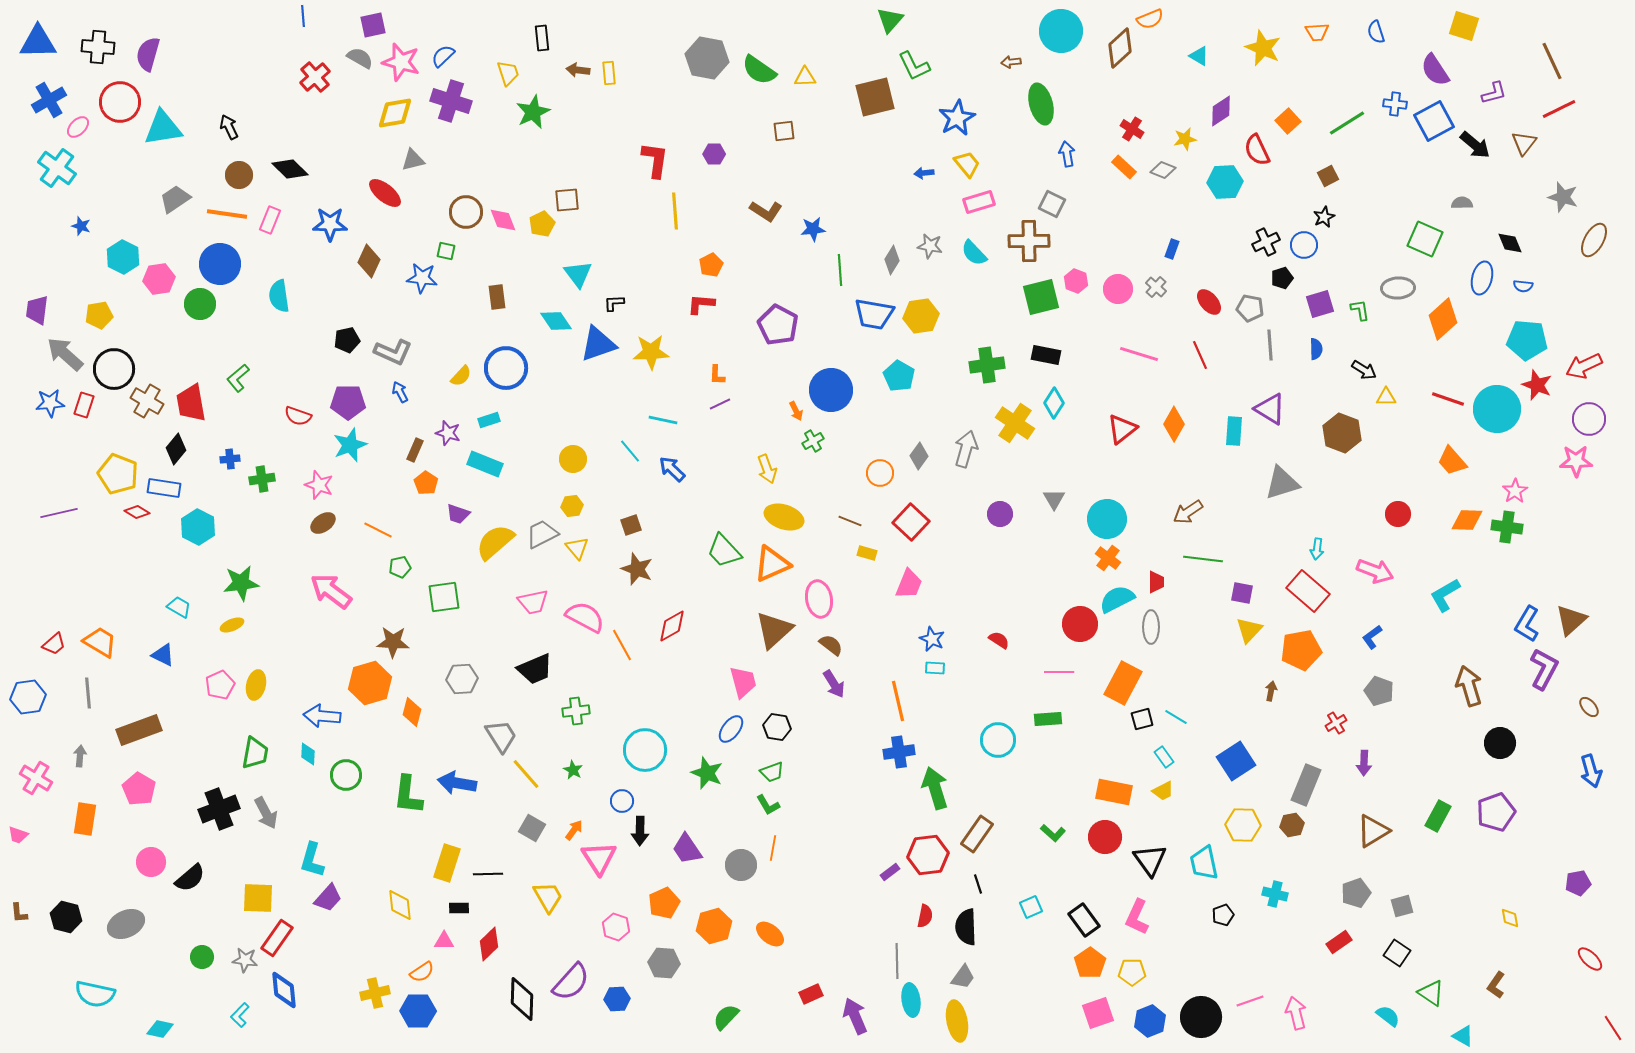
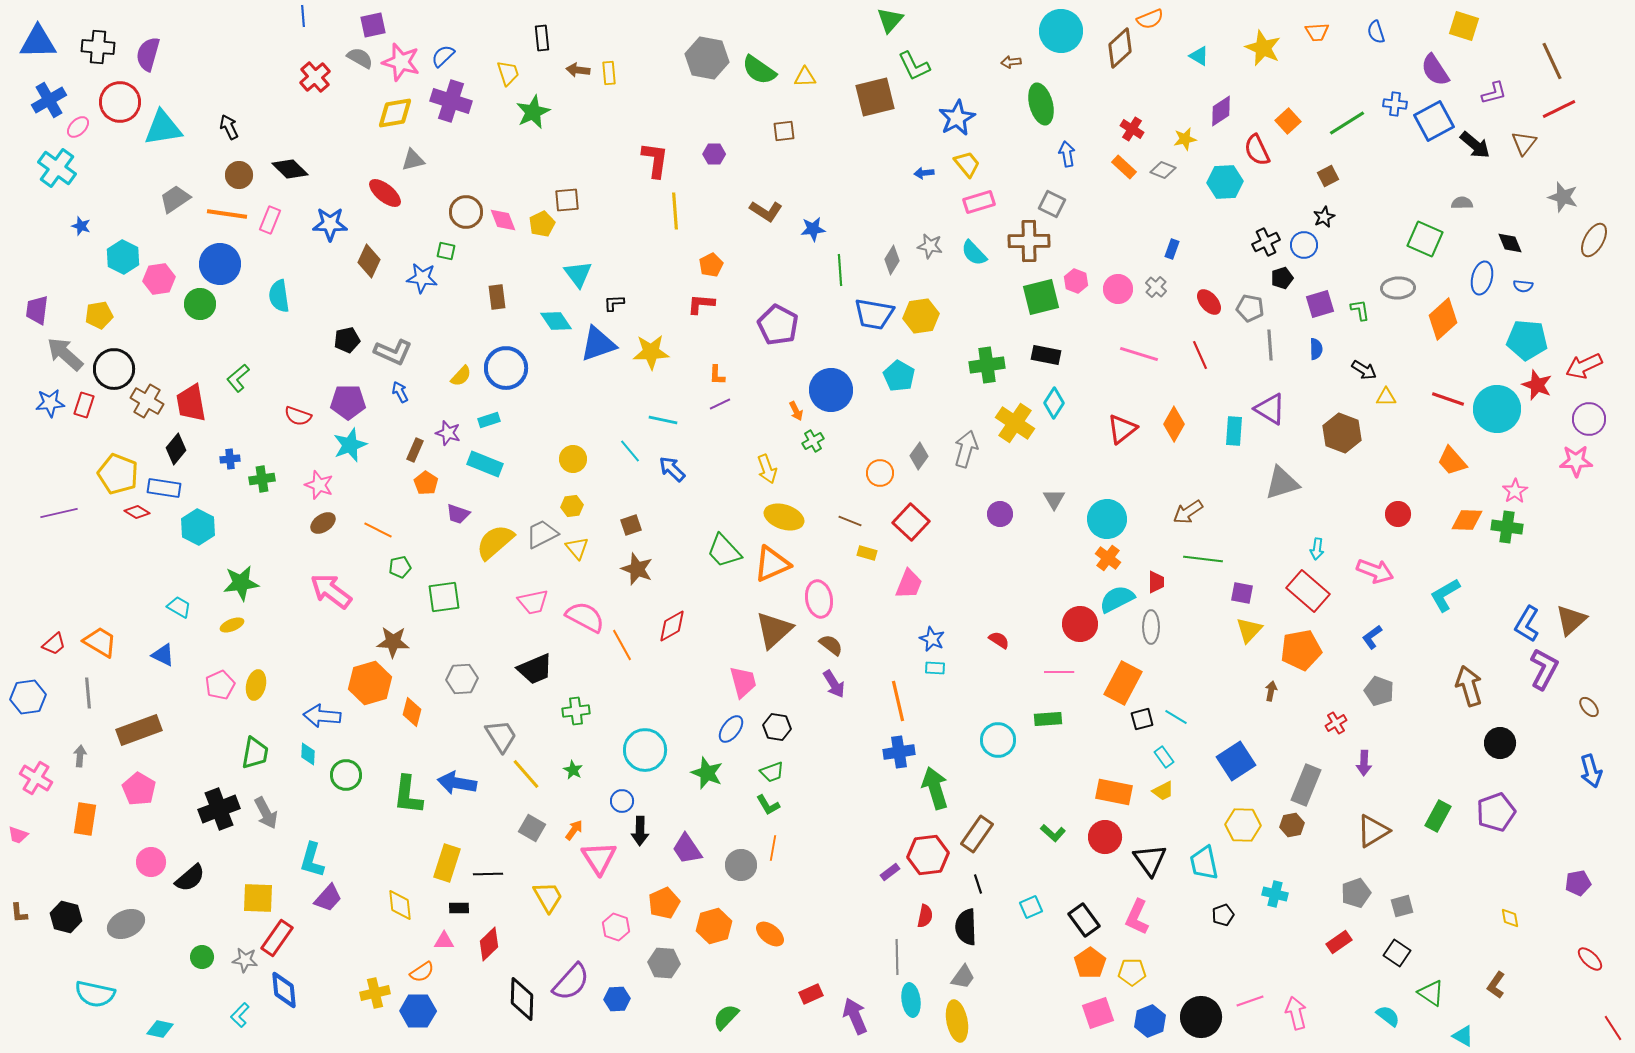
gray line at (897, 961): moved 4 px up
